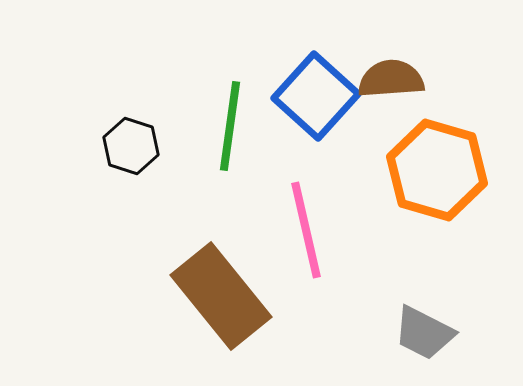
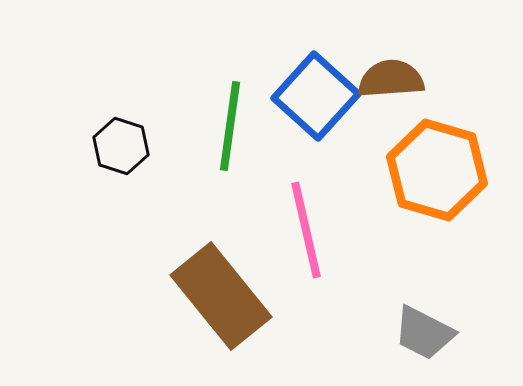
black hexagon: moved 10 px left
